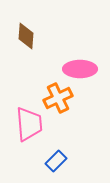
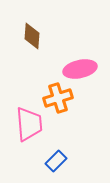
brown diamond: moved 6 px right
pink ellipse: rotated 12 degrees counterclockwise
orange cross: rotated 8 degrees clockwise
